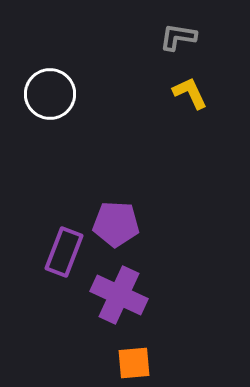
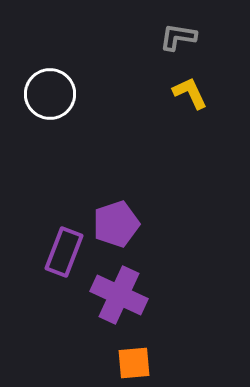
purple pentagon: rotated 21 degrees counterclockwise
